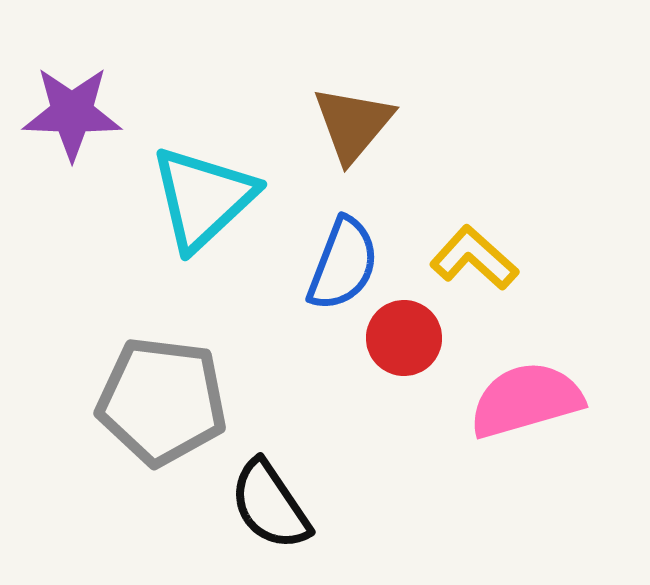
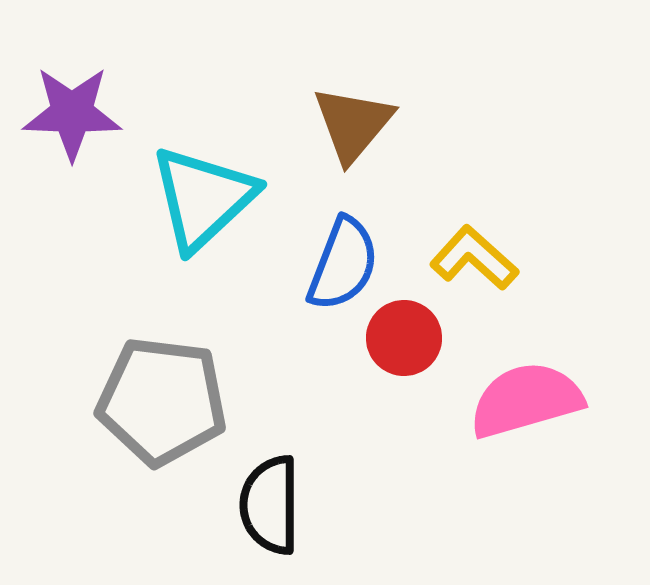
black semicircle: rotated 34 degrees clockwise
